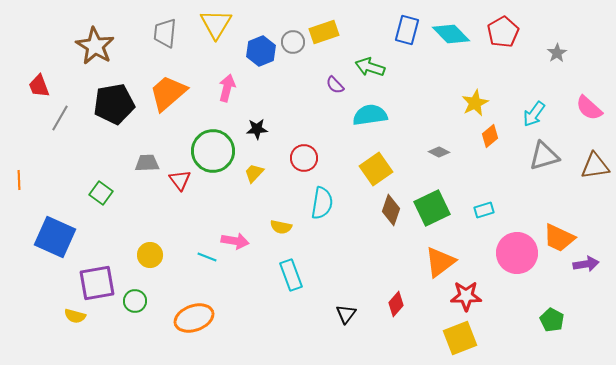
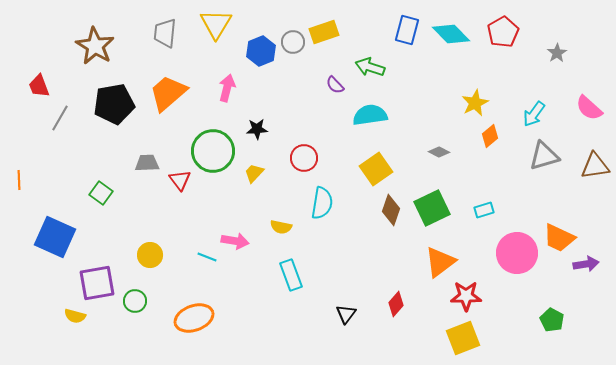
yellow square at (460, 338): moved 3 px right
